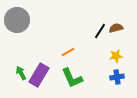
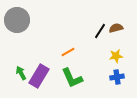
purple rectangle: moved 1 px down
